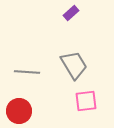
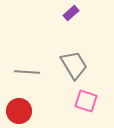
pink square: rotated 25 degrees clockwise
